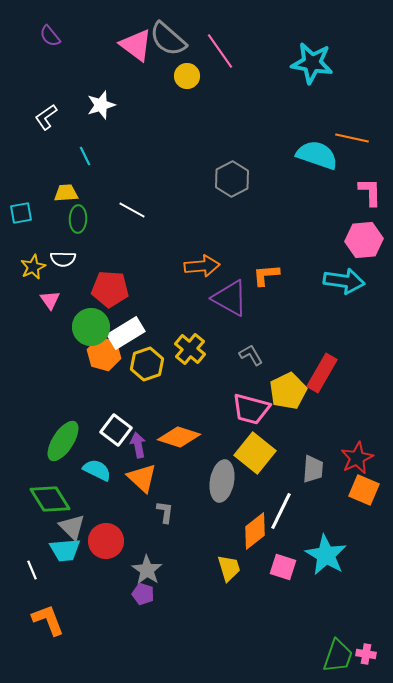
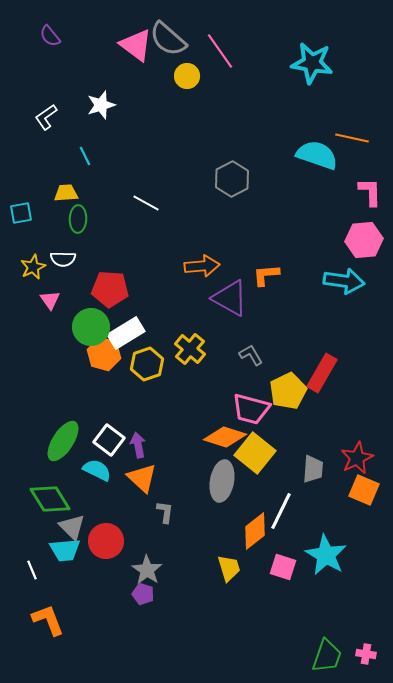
white line at (132, 210): moved 14 px right, 7 px up
white square at (116, 430): moved 7 px left, 10 px down
orange diamond at (179, 437): moved 46 px right
green trapezoid at (338, 656): moved 11 px left
